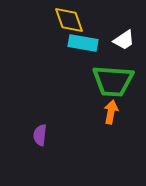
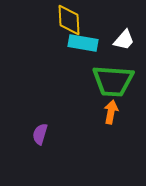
yellow diamond: rotated 16 degrees clockwise
white trapezoid: rotated 15 degrees counterclockwise
purple semicircle: moved 1 px up; rotated 10 degrees clockwise
